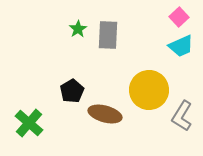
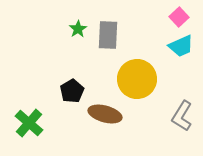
yellow circle: moved 12 px left, 11 px up
